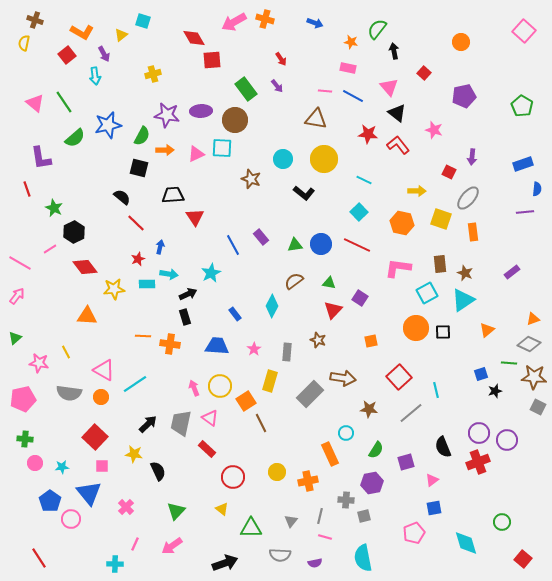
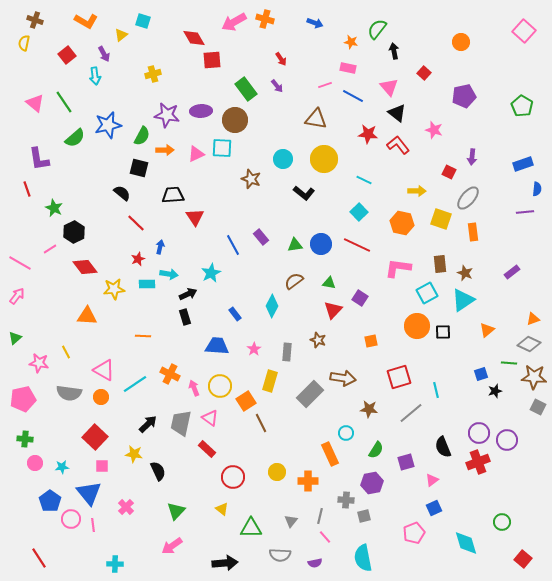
orange L-shape at (82, 32): moved 4 px right, 11 px up
pink line at (325, 91): moved 6 px up; rotated 24 degrees counterclockwise
purple L-shape at (41, 158): moved 2 px left, 1 px down
black semicircle at (122, 197): moved 4 px up
orange circle at (416, 328): moved 1 px right, 2 px up
orange cross at (170, 344): moved 30 px down; rotated 18 degrees clockwise
red square at (399, 377): rotated 25 degrees clockwise
orange cross at (308, 481): rotated 12 degrees clockwise
blue square at (434, 508): rotated 14 degrees counterclockwise
pink line at (325, 537): rotated 32 degrees clockwise
pink line at (135, 544): moved 42 px left, 19 px up; rotated 32 degrees counterclockwise
black arrow at (225, 563): rotated 15 degrees clockwise
